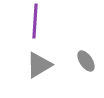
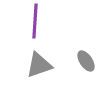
gray triangle: rotated 12 degrees clockwise
